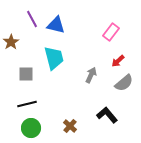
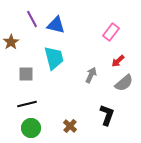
black L-shape: rotated 60 degrees clockwise
